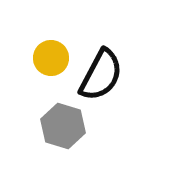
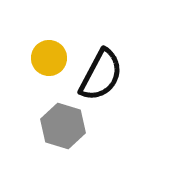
yellow circle: moved 2 px left
